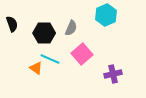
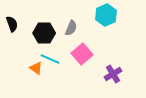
purple cross: rotated 18 degrees counterclockwise
